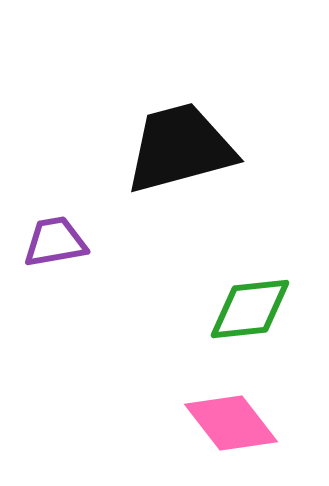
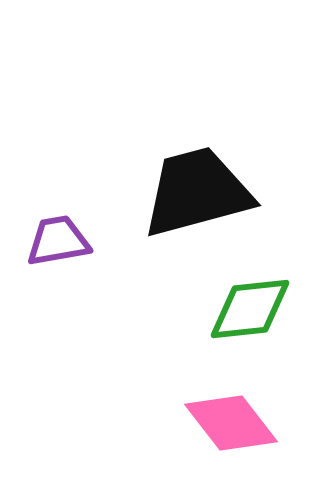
black trapezoid: moved 17 px right, 44 px down
purple trapezoid: moved 3 px right, 1 px up
